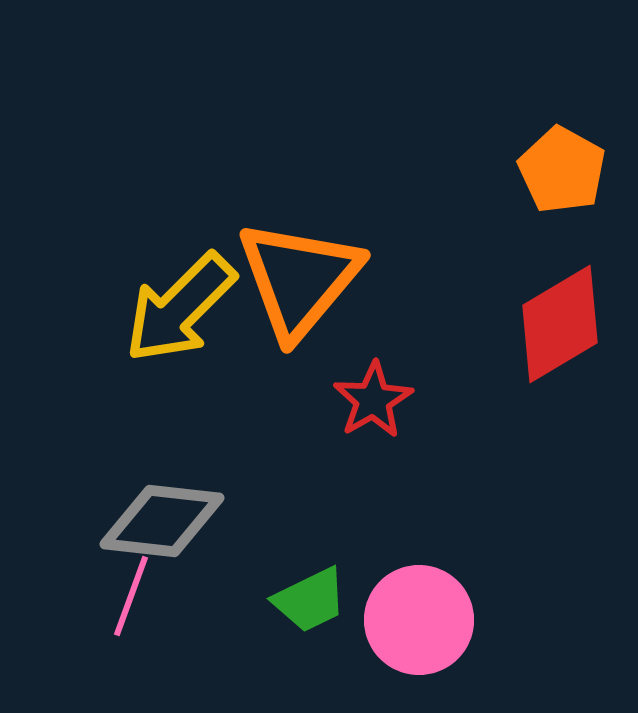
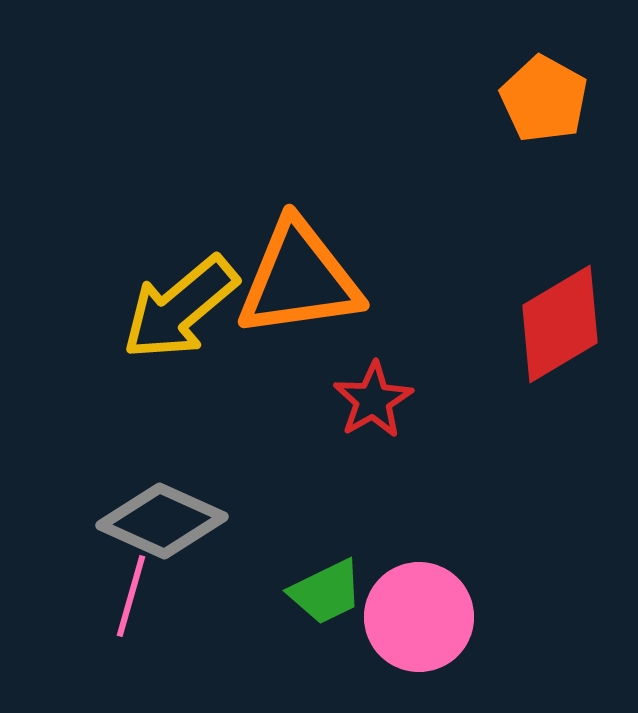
orange pentagon: moved 18 px left, 71 px up
orange triangle: rotated 42 degrees clockwise
yellow arrow: rotated 5 degrees clockwise
gray diamond: rotated 18 degrees clockwise
pink line: rotated 4 degrees counterclockwise
green trapezoid: moved 16 px right, 8 px up
pink circle: moved 3 px up
